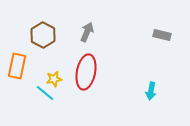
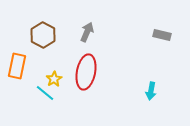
yellow star: rotated 21 degrees counterclockwise
